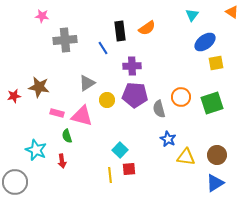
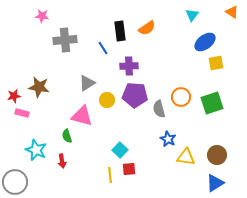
purple cross: moved 3 px left
pink rectangle: moved 35 px left
